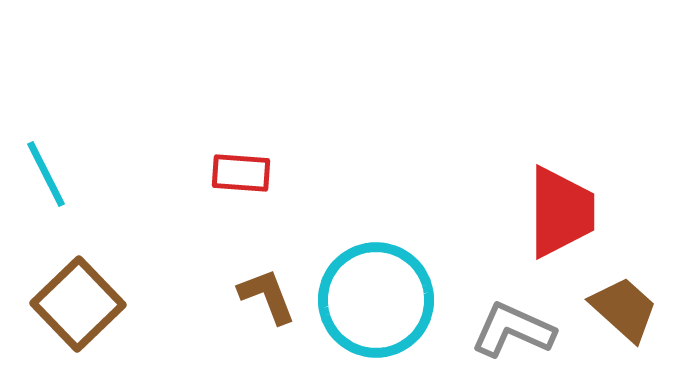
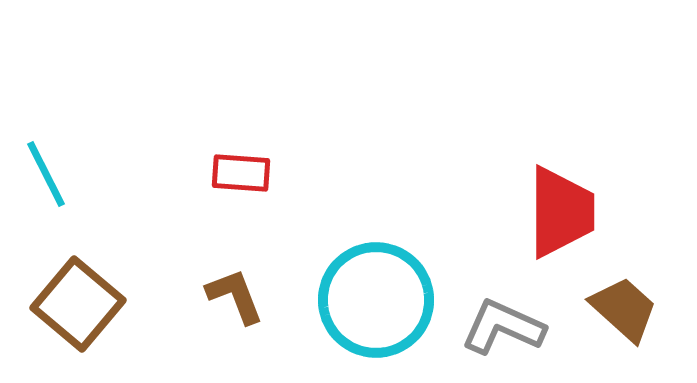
brown L-shape: moved 32 px left
brown square: rotated 6 degrees counterclockwise
gray L-shape: moved 10 px left, 3 px up
